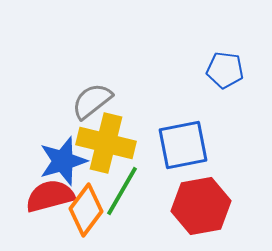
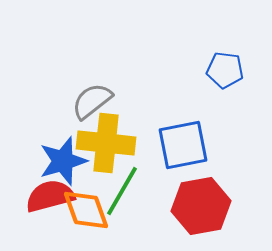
yellow cross: rotated 8 degrees counterclockwise
orange diamond: rotated 57 degrees counterclockwise
